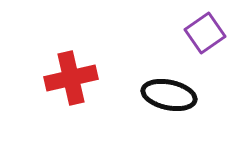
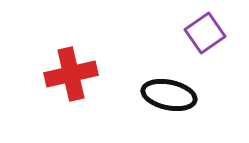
red cross: moved 4 px up
